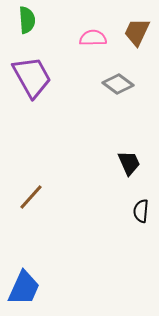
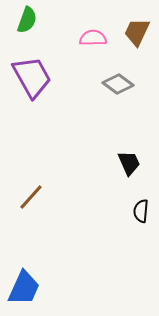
green semicircle: rotated 24 degrees clockwise
